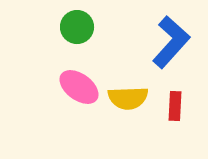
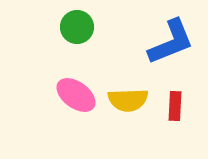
blue L-shape: rotated 26 degrees clockwise
pink ellipse: moved 3 px left, 8 px down
yellow semicircle: moved 2 px down
